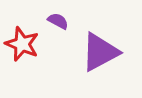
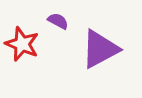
purple triangle: moved 3 px up
